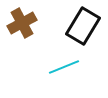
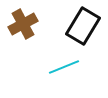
brown cross: moved 1 px right, 1 px down
